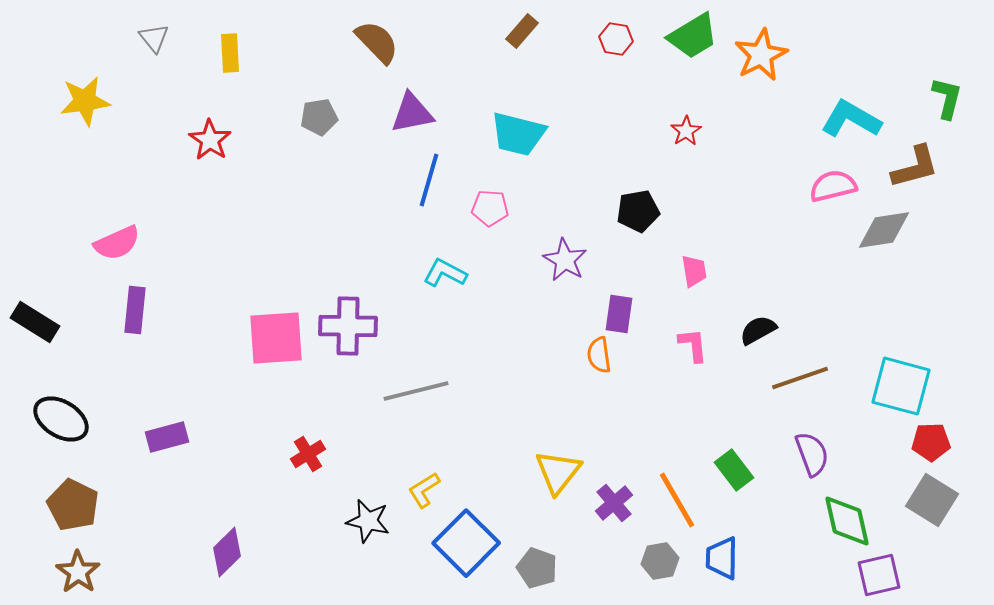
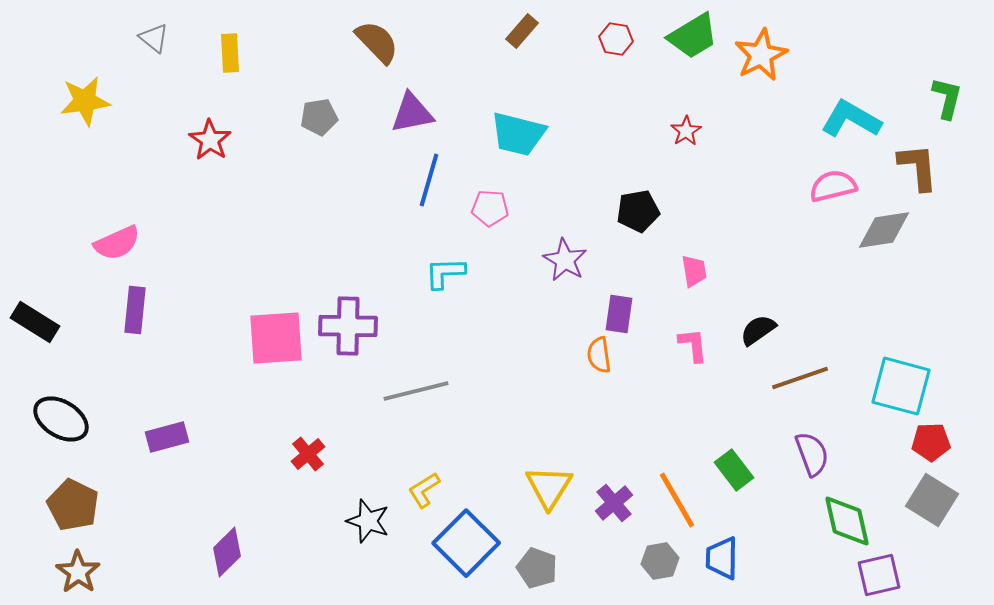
gray triangle at (154, 38): rotated 12 degrees counterclockwise
brown L-shape at (915, 167): moved 3 px right; rotated 80 degrees counterclockwise
cyan L-shape at (445, 273): rotated 30 degrees counterclockwise
black semicircle at (758, 330): rotated 6 degrees counterclockwise
red cross at (308, 454): rotated 8 degrees counterclockwise
yellow triangle at (558, 472): moved 9 px left, 15 px down; rotated 6 degrees counterclockwise
black star at (368, 521): rotated 6 degrees clockwise
